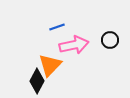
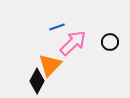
black circle: moved 2 px down
pink arrow: moved 1 px left, 2 px up; rotated 32 degrees counterclockwise
